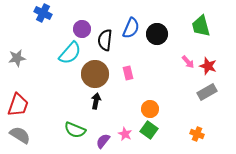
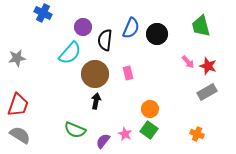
purple circle: moved 1 px right, 2 px up
